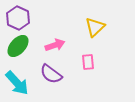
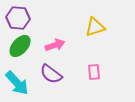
purple hexagon: rotated 20 degrees counterclockwise
yellow triangle: rotated 25 degrees clockwise
green ellipse: moved 2 px right
pink rectangle: moved 6 px right, 10 px down
